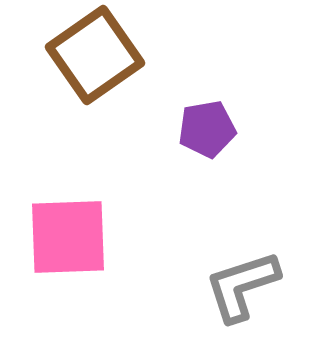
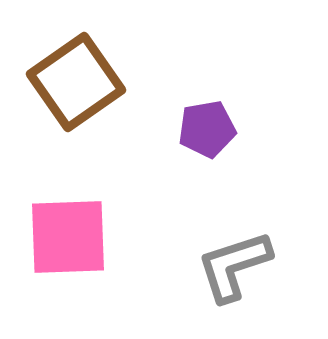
brown square: moved 19 px left, 27 px down
gray L-shape: moved 8 px left, 20 px up
